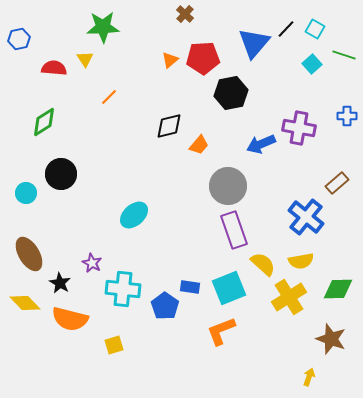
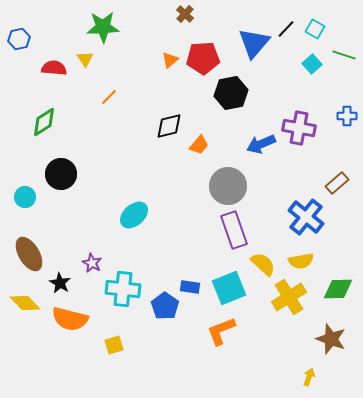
cyan circle at (26, 193): moved 1 px left, 4 px down
